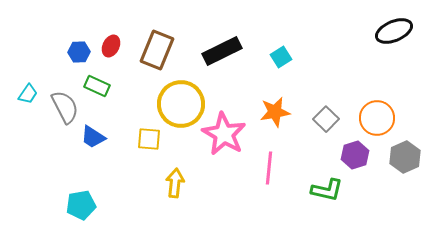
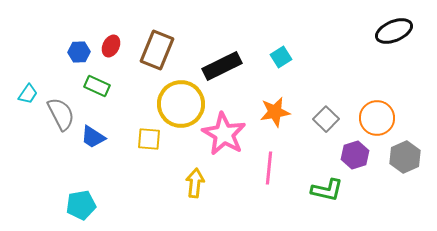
black rectangle: moved 15 px down
gray semicircle: moved 4 px left, 7 px down
yellow arrow: moved 20 px right
